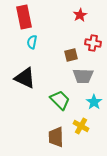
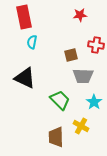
red star: rotated 24 degrees clockwise
red cross: moved 3 px right, 2 px down
